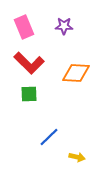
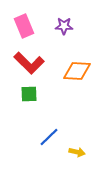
pink rectangle: moved 1 px up
orange diamond: moved 1 px right, 2 px up
yellow arrow: moved 5 px up
